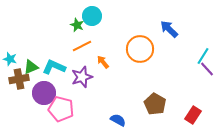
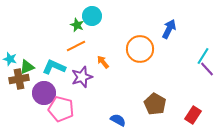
blue arrow: rotated 72 degrees clockwise
orange line: moved 6 px left
green triangle: moved 4 px left
